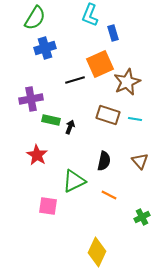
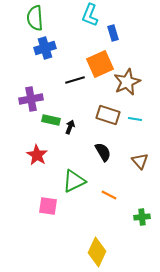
green semicircle: rotated 145 degrees clockwise
black semicircle: moved 1 px left, 9 px up; rotated 42 degrees counterclockwise
green cross: rotated 21 degrees clockwise
